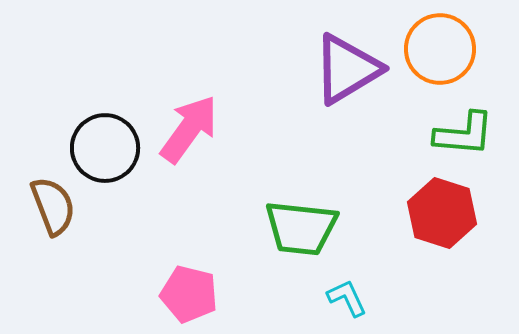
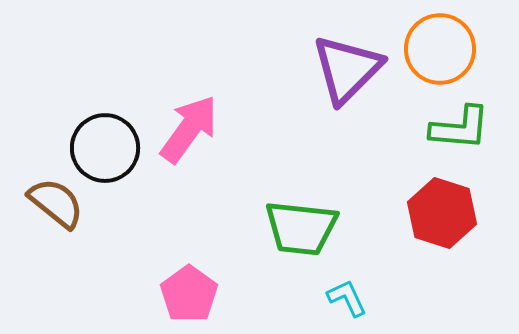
purple triangle: rotated 14 degrees counterclockwise
green L-shape: moved 4 px left, 6 px up
brown semicircle: moved 3 px right, 3 px up; rotated 30 degrees counterclockwise
pink pentagon: rotated 22 degrees clockwise
